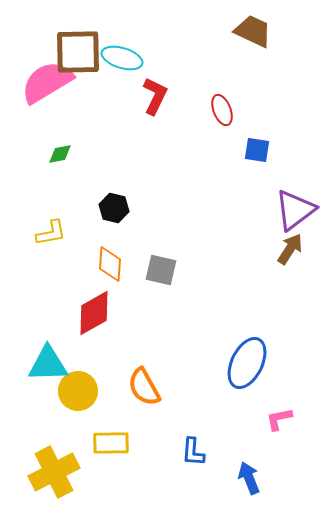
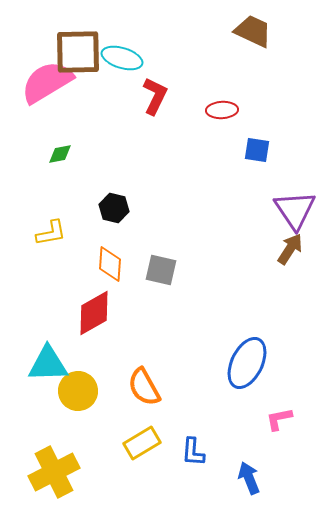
red ellipse: rotated 72 degrees counterclockwise
purple triangle: rotated 27 degrees counterclockwise
yellow rectangle: moved 31 px right; rotated 30 degrees counterclockwise
